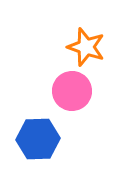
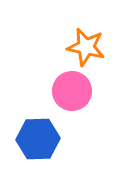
orange star: rotated 6 degrees counterclockwise
